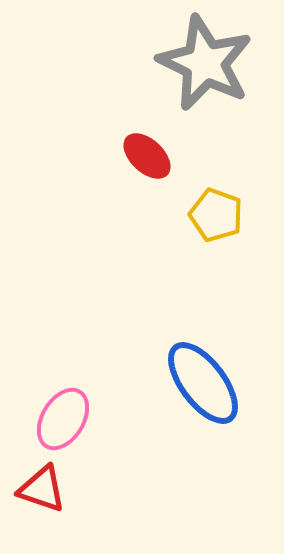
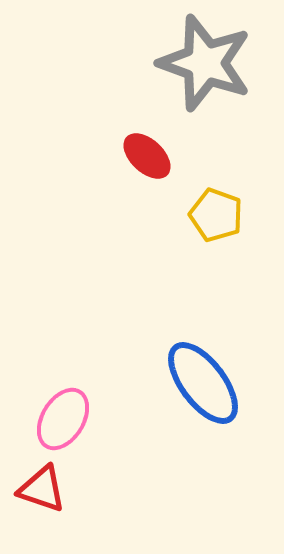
gray star: rotated 6 degrees counterclockwise
